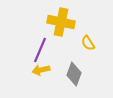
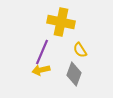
yellow semicircle: moved 8 px left, 7 px down
purple line: moved 2 px right, 2 px down
